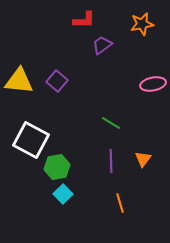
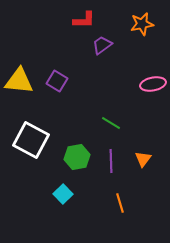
purple square: rotated 10 degrees counterclockwise
green hexagon: moved 20 px right, 10 px up
